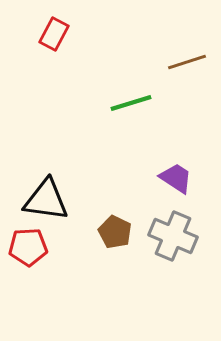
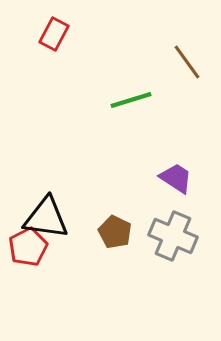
brown line: rotated 72 degrees clockwise
green line: moved 3 px up
black triangle: moved 18 px down
red pentagon: rotated 24 degrees counterclockwise
